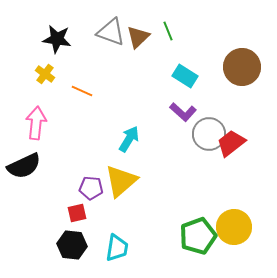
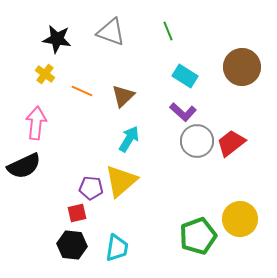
brown triangle: moved 15 px left, 59 px down
gray circle: moved 12 px left, 7 px down
yellow circle: moved 6 px right, 8 px up
